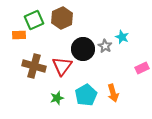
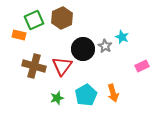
orange rectangle: rotated 16 degrees clockwise
pink rectangle: moved 2 px up
